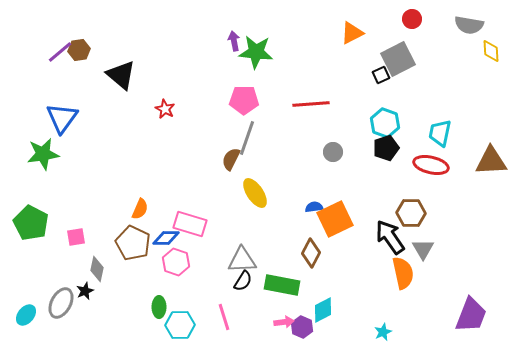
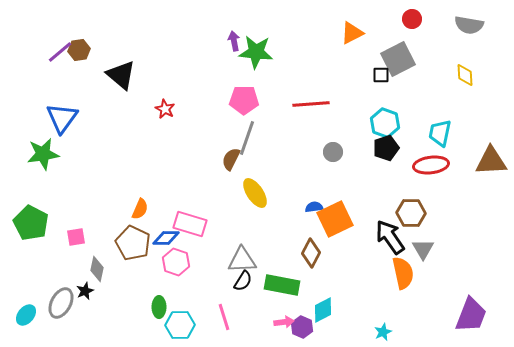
yellow diamond at (491, 51): moved 26 px left, 24 px down
black square at (381, 75): rotated 24 degrees clockwise
red ellipse at (431, 165): rotated 20 degrees counterclockwise
